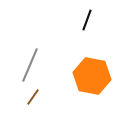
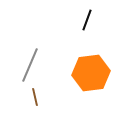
orange hexagon: moved 1 px left, 3 px up; rotated 18 degrees counterclockwise
brown line: moved 2 px right; rotated 48 degrees counterclockwise
